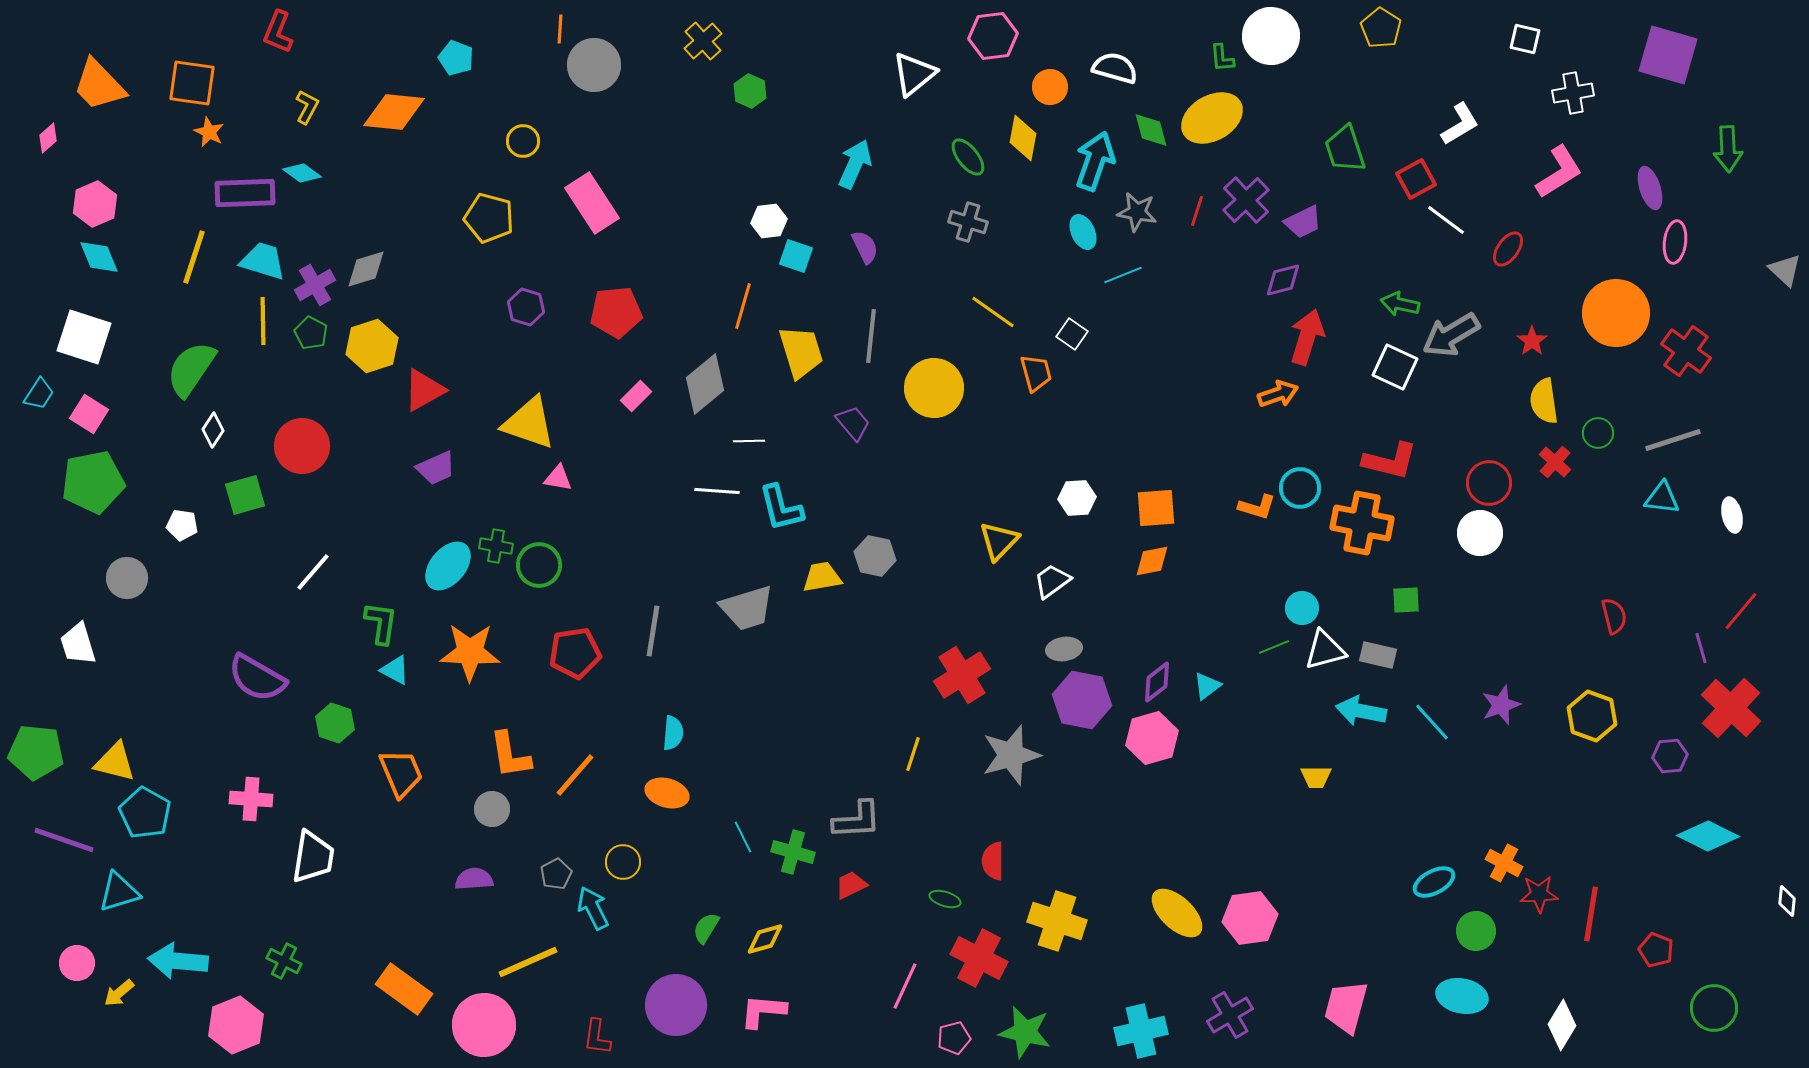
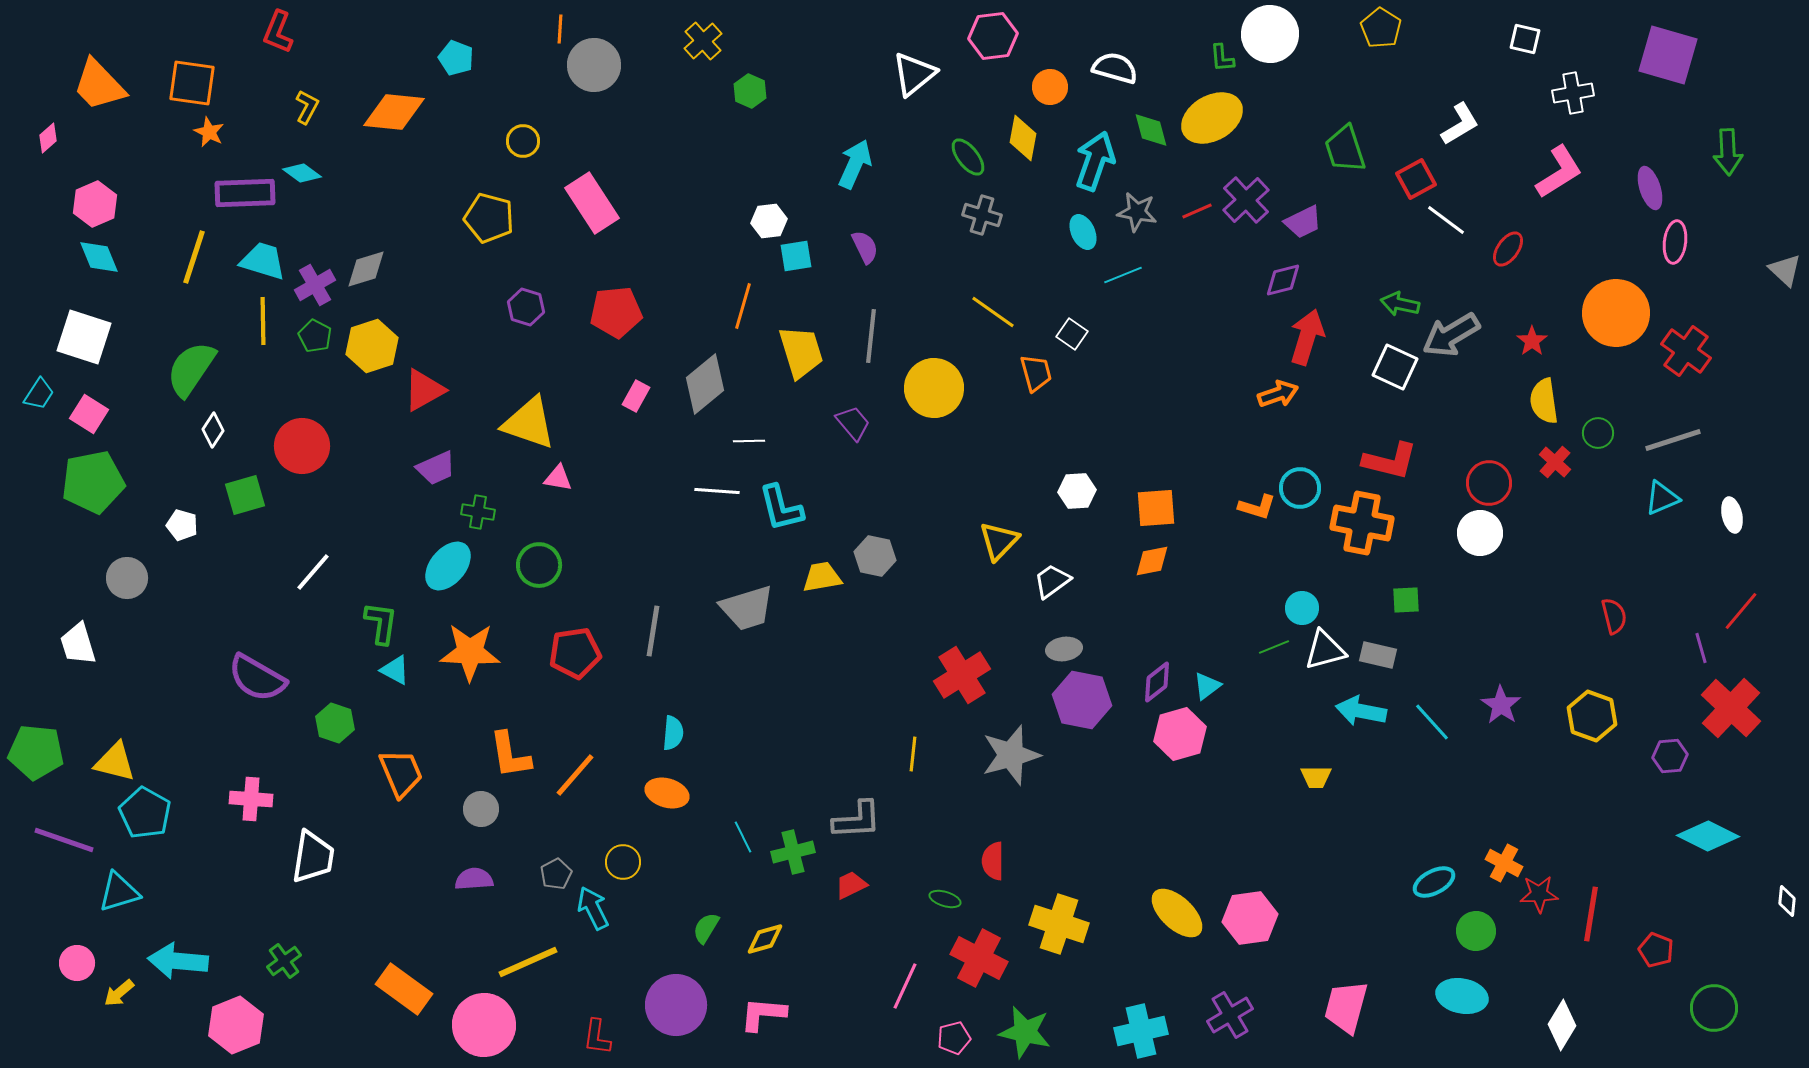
white circle at (1271, 36): moved 1 px left, 2 px up
green arrow at (1728, 149): moved 3 px down
red line at (1197, 211): rotated 48 degrees clockwise
gray cross at (968, 222): moved 14 px right, 7 px up
cyan square at (796, 256): rotated 28 degrees counterclockwise
green pentagon at (311, 333): moved 4 px right, 3 px down
pink rectangle at (636, 396): rotated 16 degrees counterclockwise
white hexagon at (1077, 498): moved 7 px up
cyan triangle at (1662, 498): rotated 30 degrees counterclockwise
white pentagon at (182, 525): rotated 8 degrees clockwise
green cross at (496, 546): moved 18 px left, 34 px up
purple star at (1501, 705): rotated 18 degrees counterclockwise
pink hexagon at (1152, 738): moved 28 px right, 4 px up
yellow line at (913, 754): rotated 12 degrees counterclockwise
gray circle at (492, 809): moved 11 px left
green cross at (793, 852): rotated 30 degrees counterclockwise
yellow cross at (1057, 921): moved 2 px right, 3 px down
green cross at (284, 961): rotated 28 degrees clockwise
pink L-shape at (763, 1011): moved 3 px down
